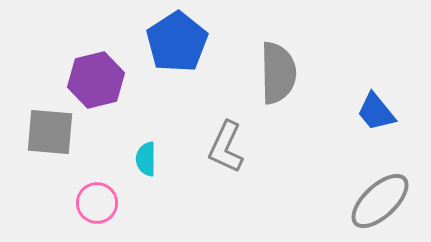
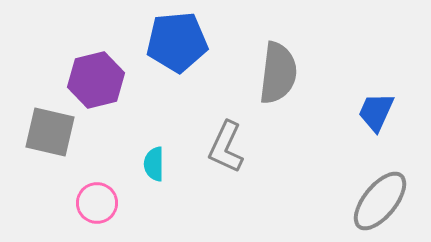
blue pentagon: rotated 28 degrees clockwise
gray semicircle: rotated 8 degrees clockwise
blue trapezoid: rotated 63 degrees clockwise
gray square: rotated 8 degrees clockwise
cyan semicircle: moved 8 px right, 5 px down
gray ellipse: rotated 8 degrees counterclockwise
